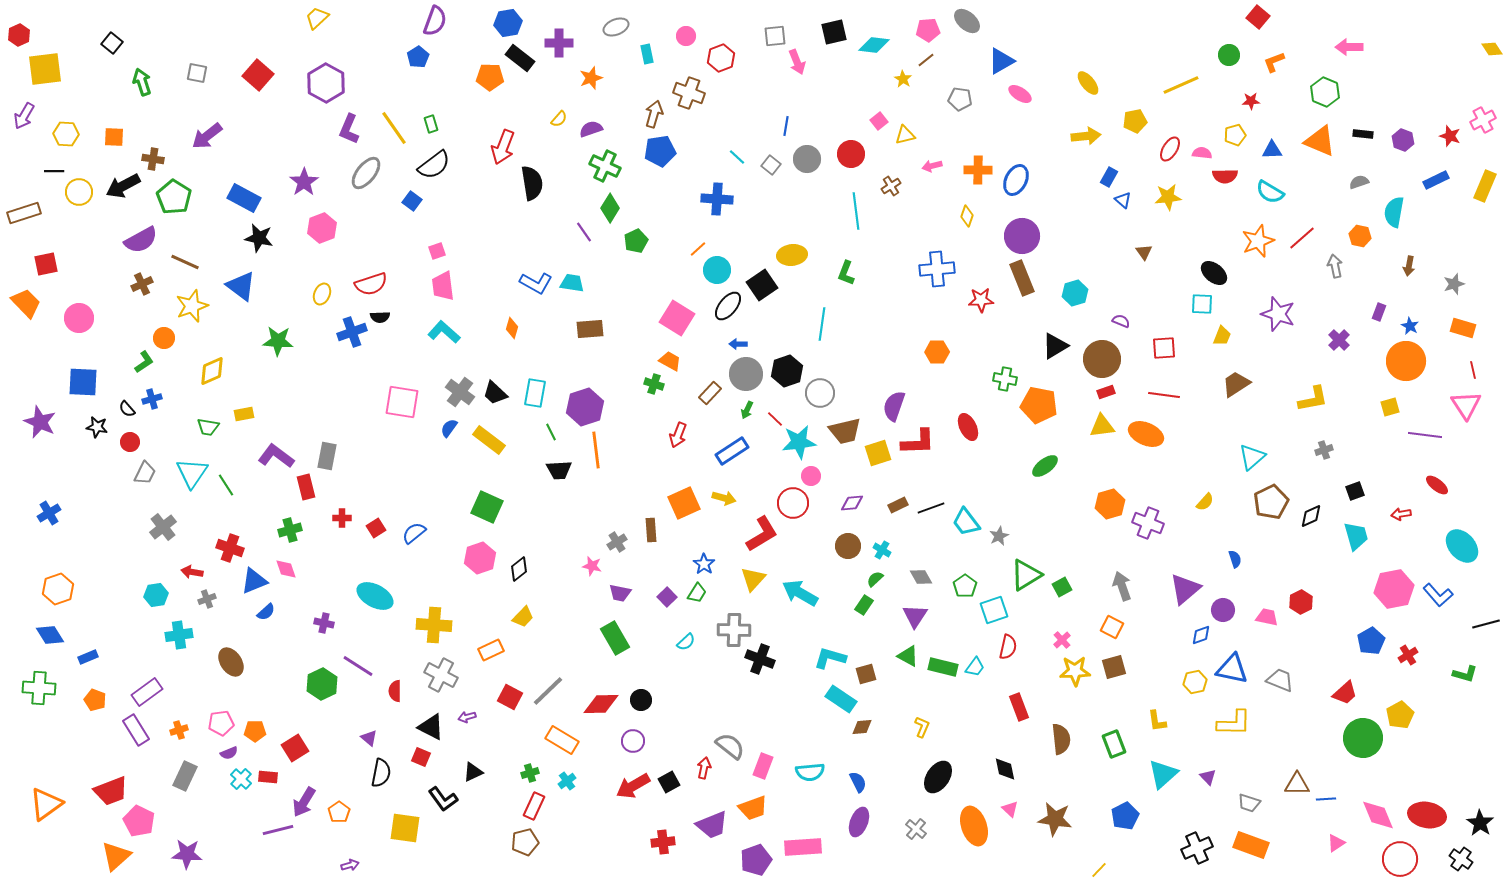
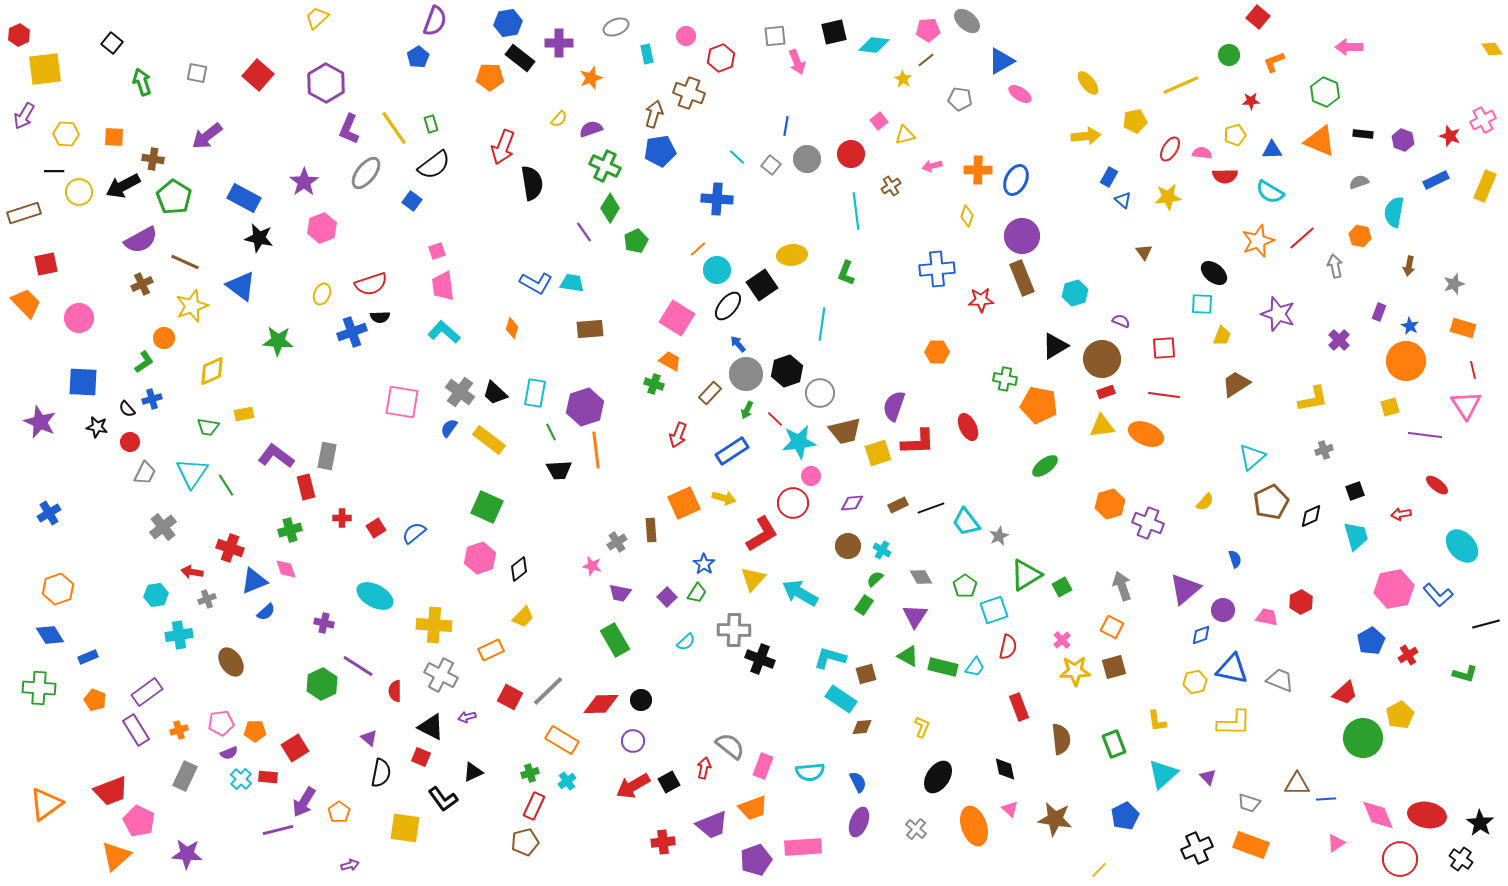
blue arrow at (738, 344): rotated 48 degrees clockwise
green rectangle at (615, 638): moved 2 px down
